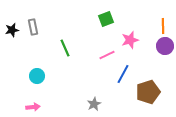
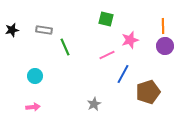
green square: rotated 35 degrees clockwise
gray rectangle: moved 11 px right, 3 px down; rotated 70 degrees counterclockwise
green line: moved 1 px up
cyan circle: moved 2 px left
